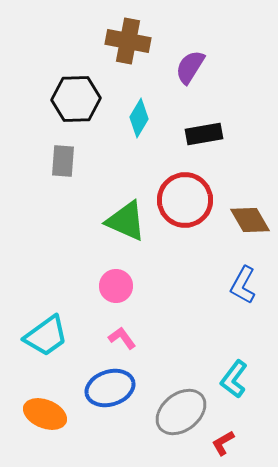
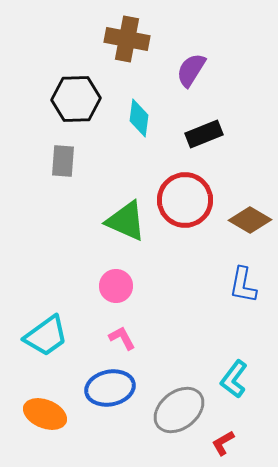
brown cross: moved 1 px left, 2 px up
purple semicircle: moved 1 px right, 3 px down
cyan diamond: rotated 24 degrees counterclockwise
black rectangle: rotated 12 degrees counterclockwise
brown diamond: rotated 30 degrees counterclockwise
blue L-shape: rotated 18 degrees counterclockwise
pink L-shape: rotated 8 degrees clockwise
blue ellipse: rotated 6 degrees clockwise
gray ellipse: moved 2 px left, 2 px up
